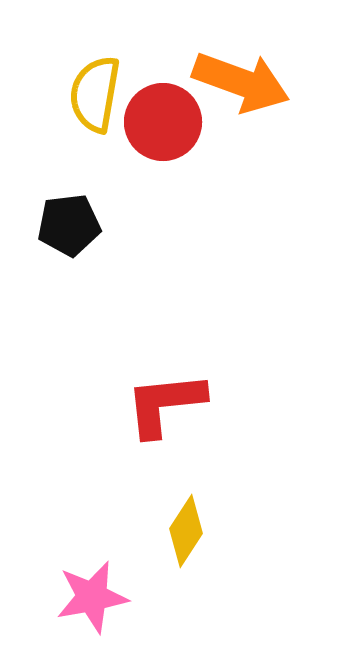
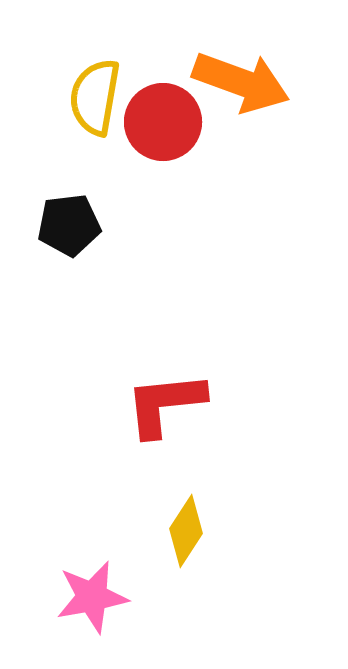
yellow semicircle: moved 3 px down
